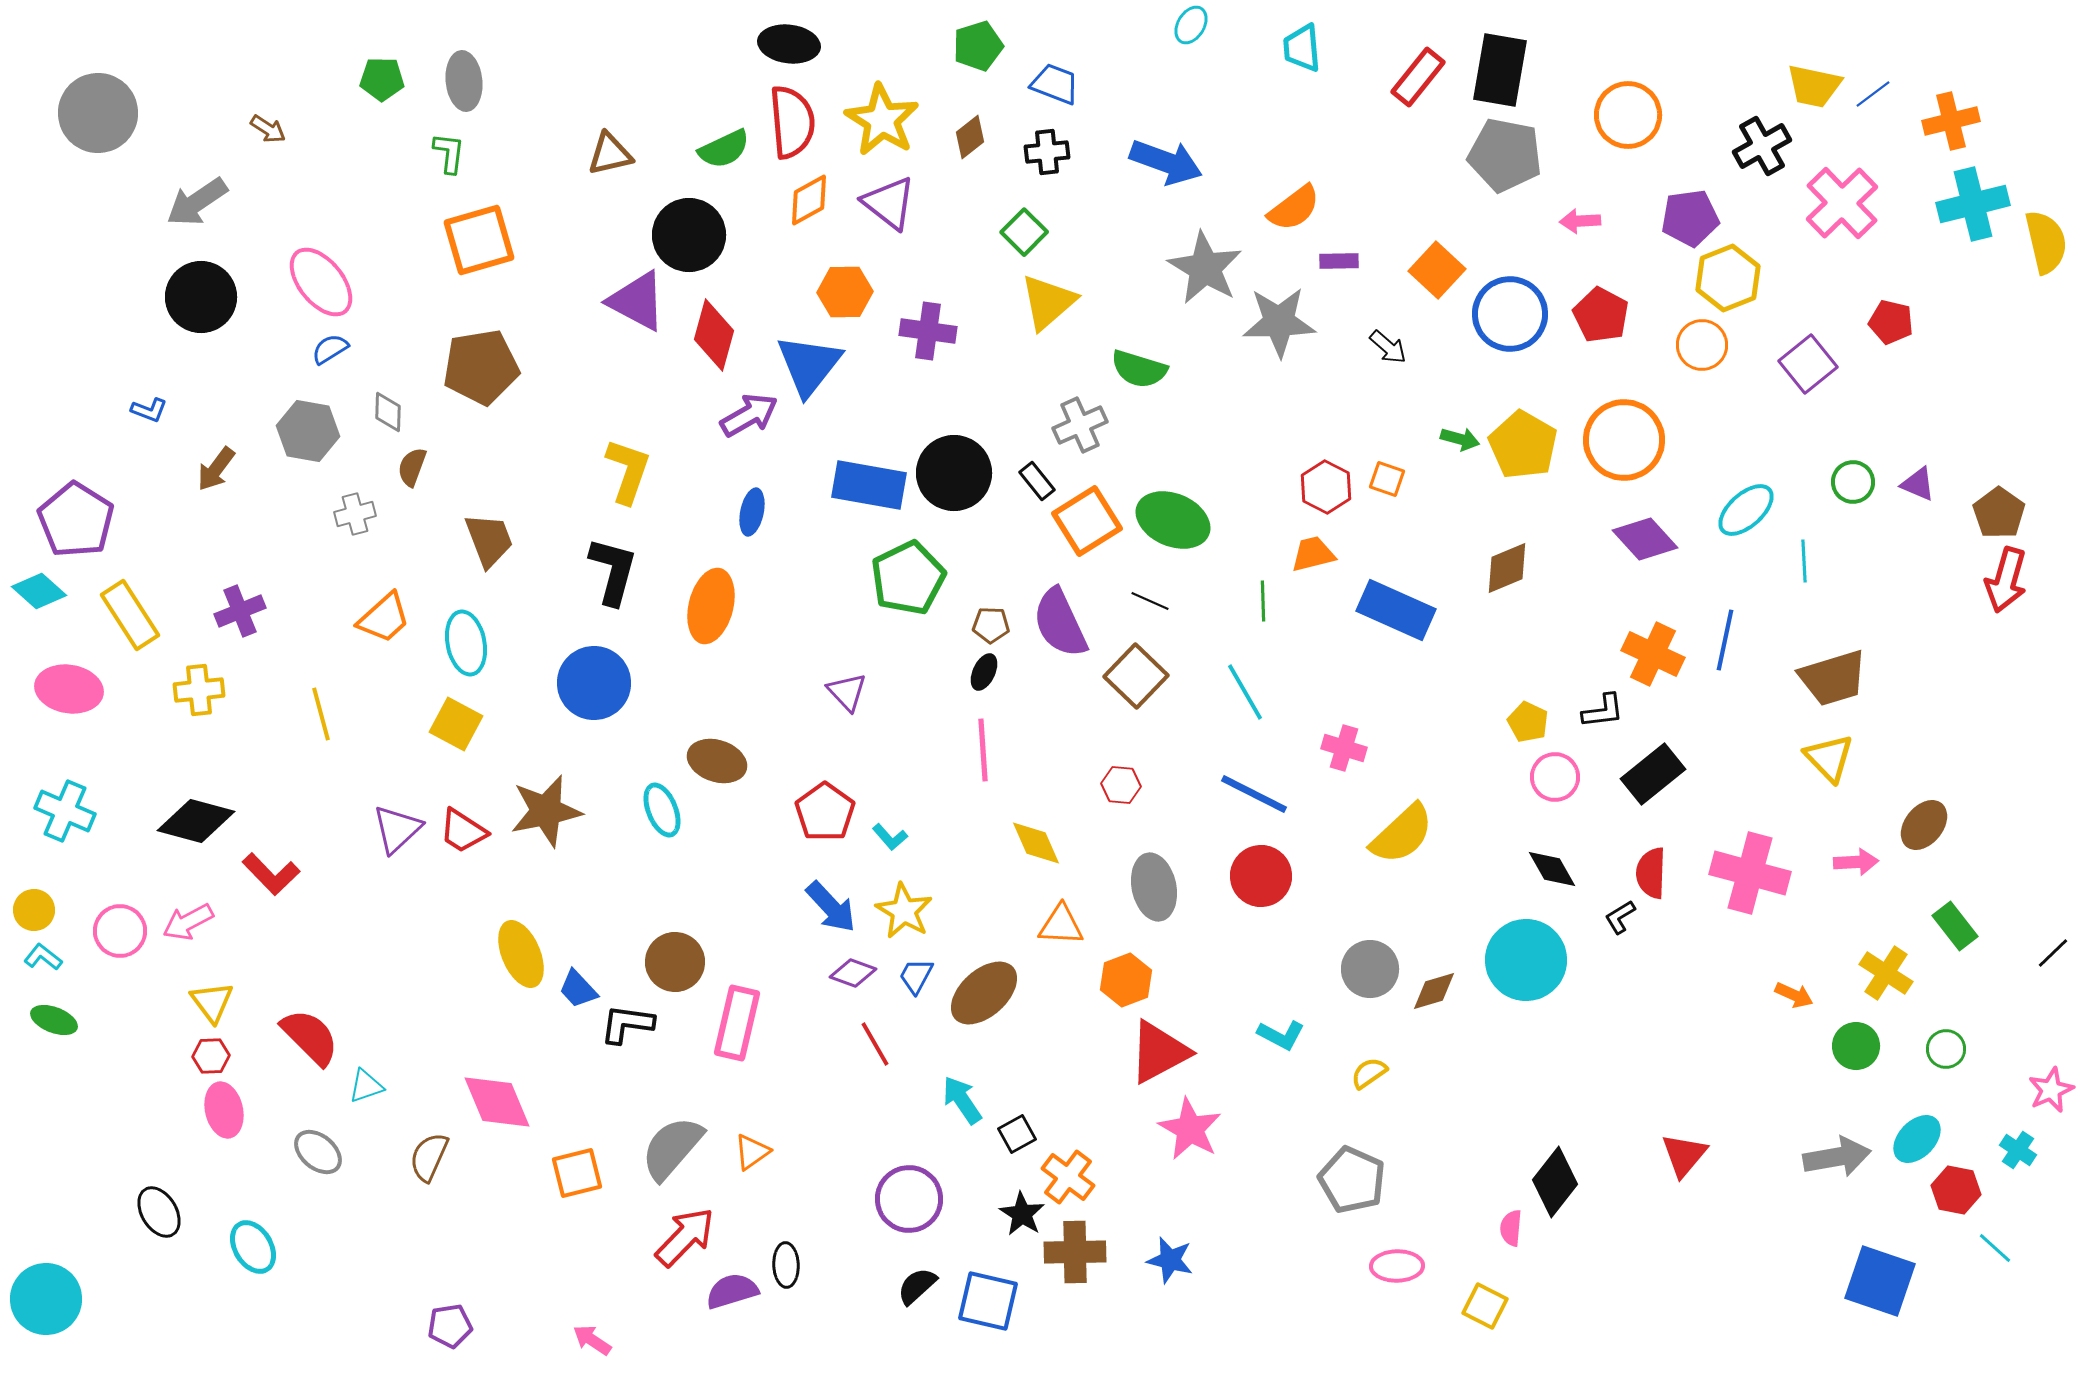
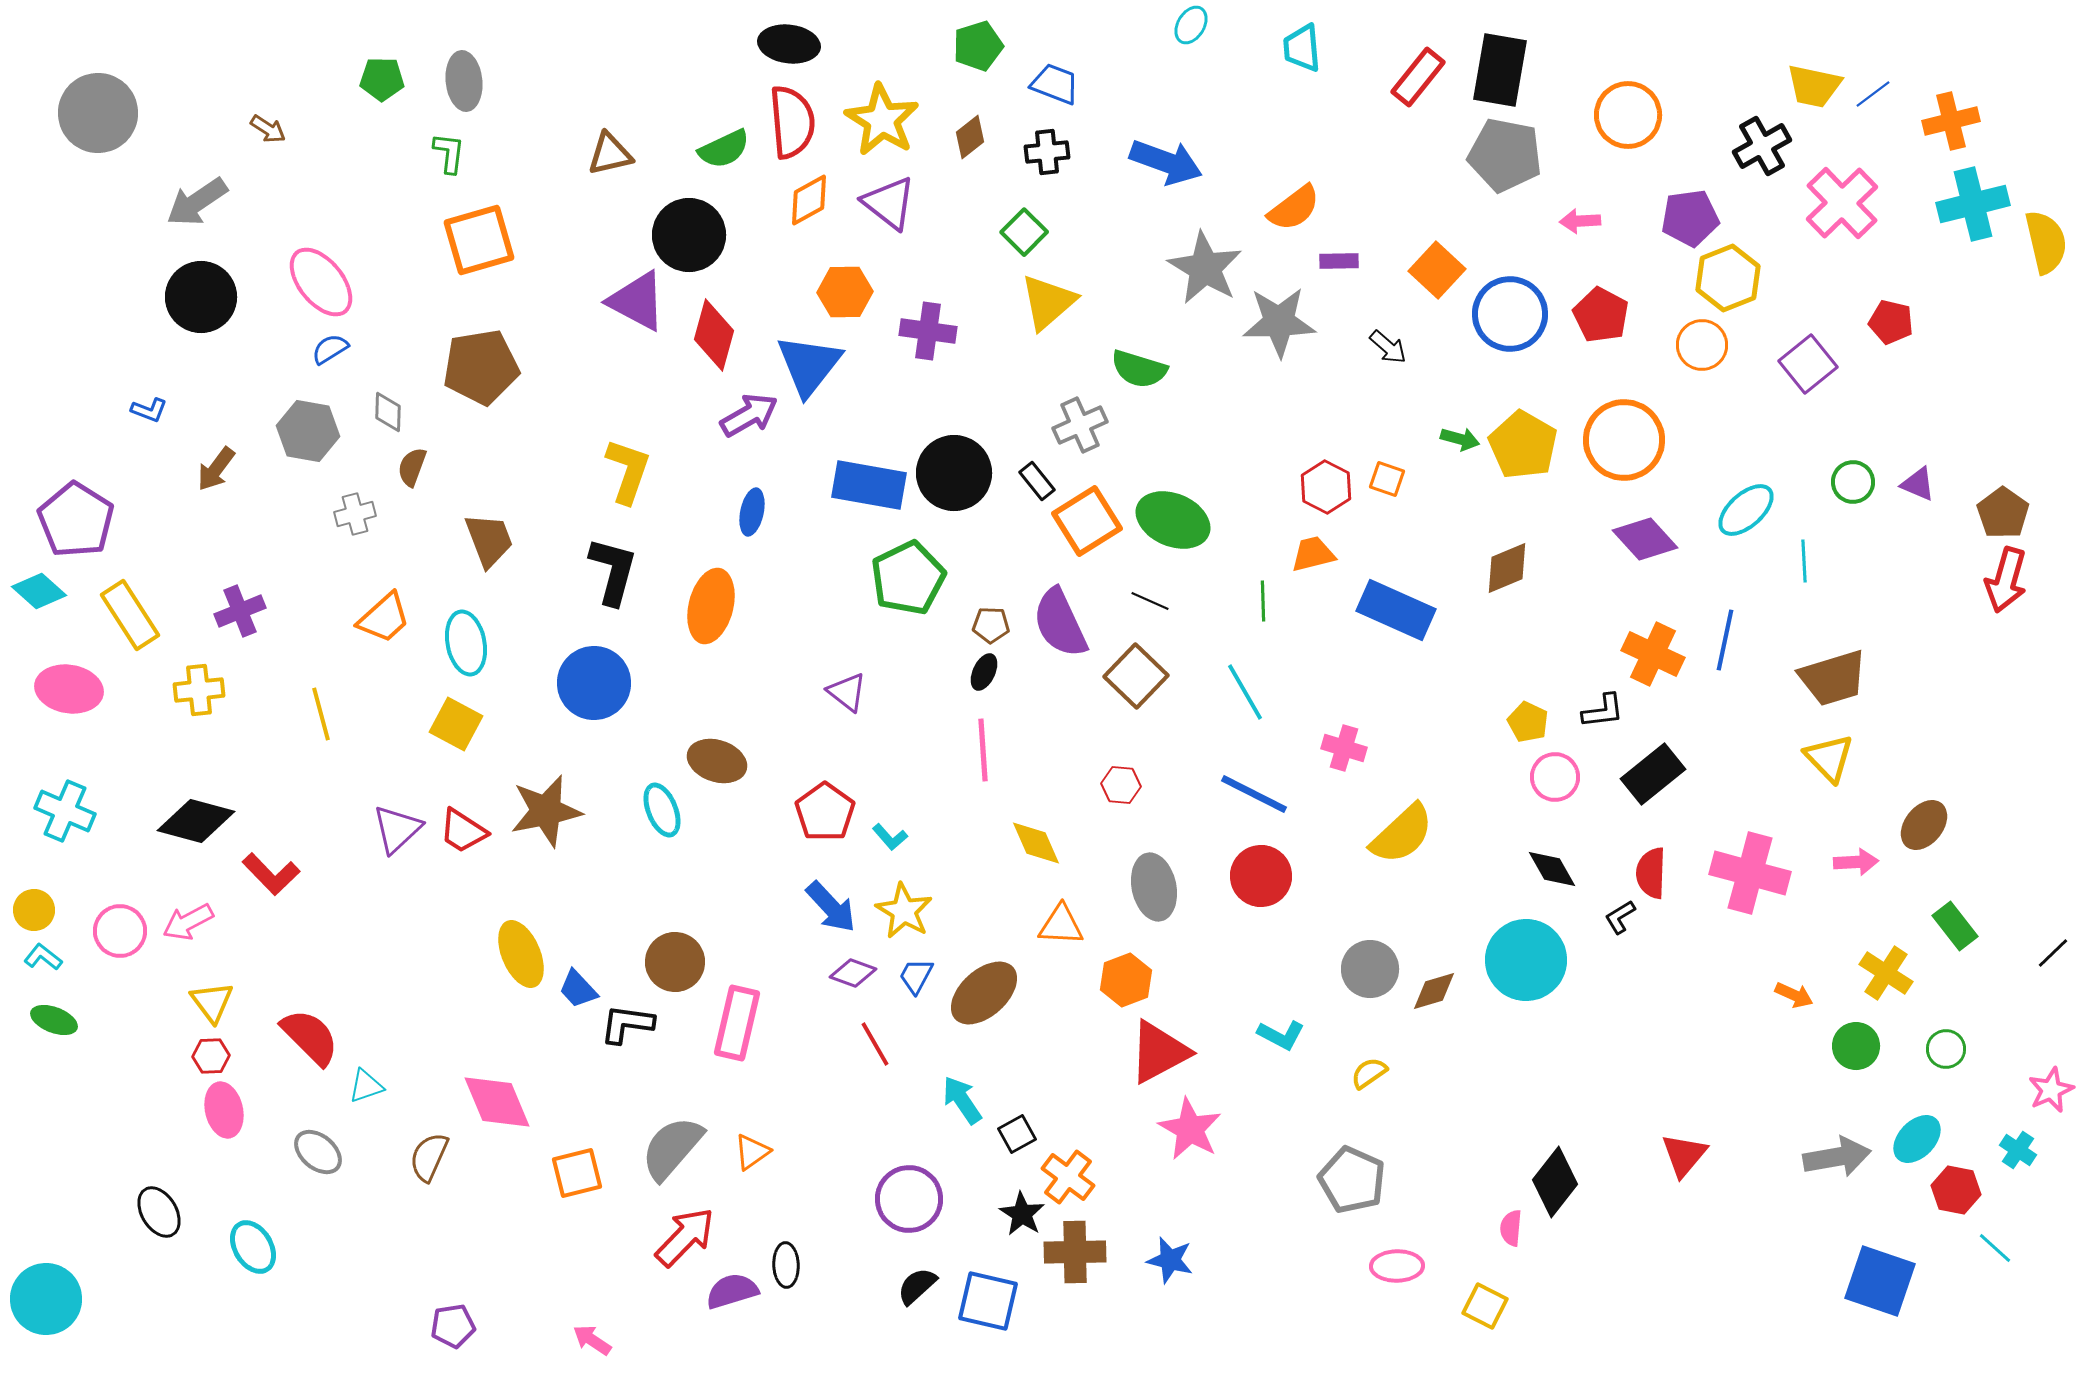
brown pentagon at (1999, 513): moved 4 px right
purple triangle at (847, 692): rotated 9 degrees counterclockwise
purple pentagon at (450, 1326): moved 3 px right
